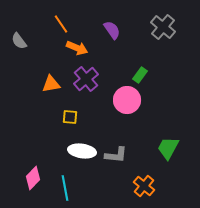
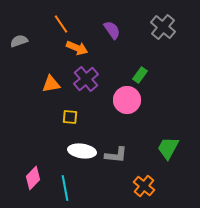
gray semicircle: rotated 108 degrees clockwise
